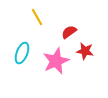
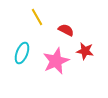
red semicircle: moved 3 px left, 2 px up; rotated 63 degrees clockwise
